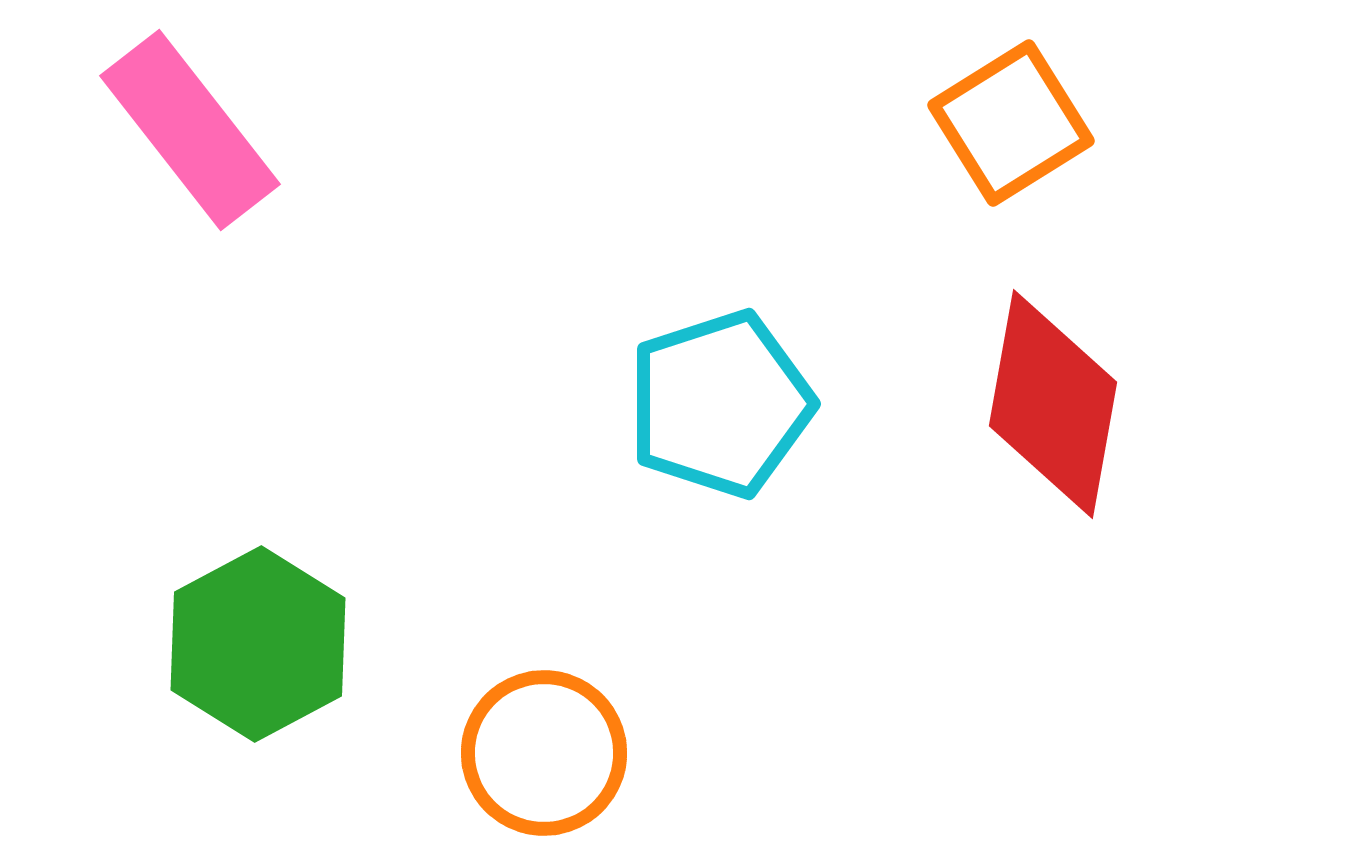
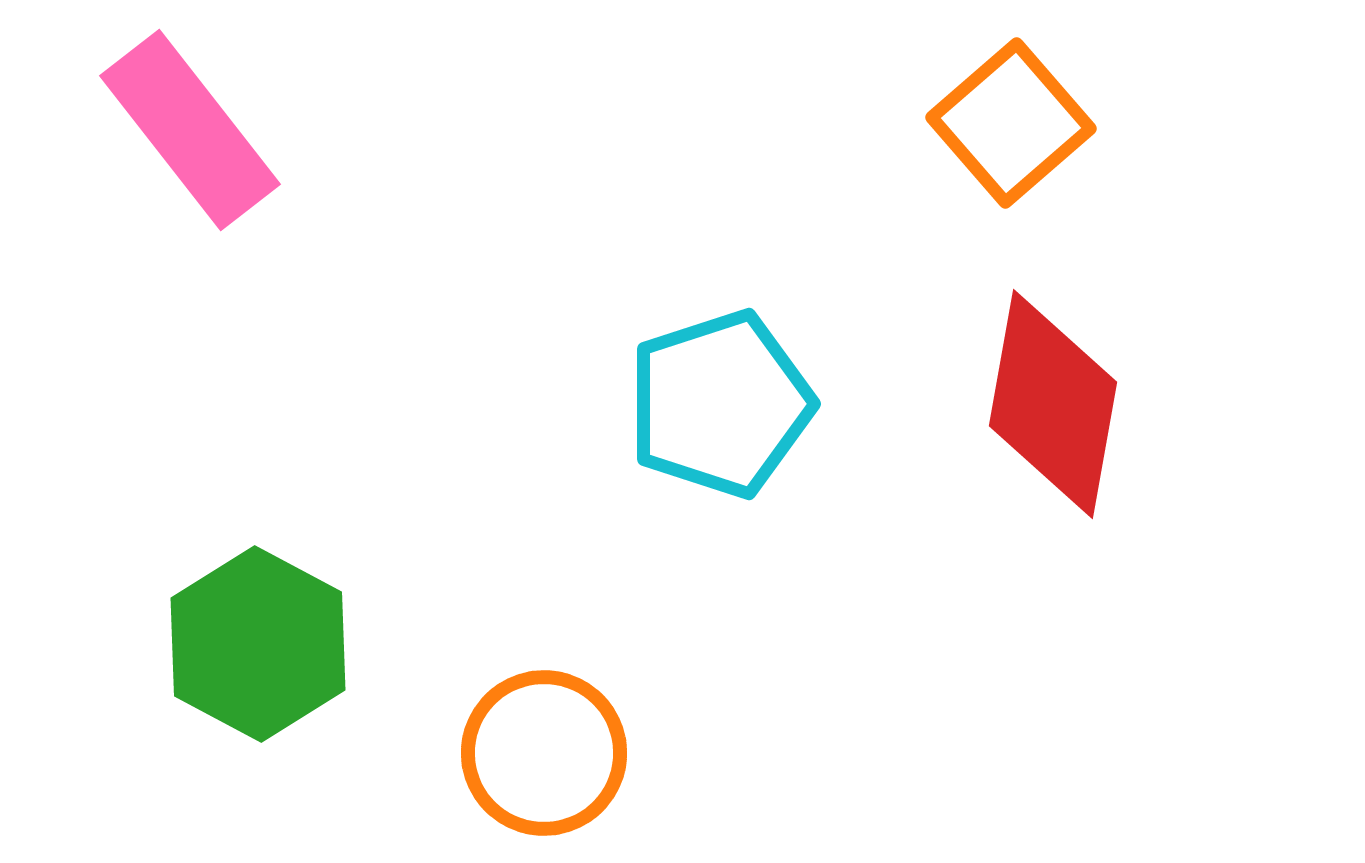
orange square: rotated 9 degrees counterclockwise
green hexagon: rotated 4 degrees counterclockwise
